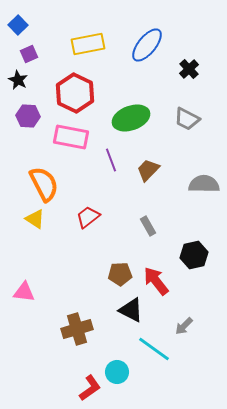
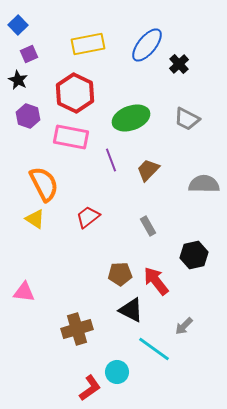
black cross: moved 10 px left, 5 px up
purple hexagon: rotated 15 degrees clockwise
